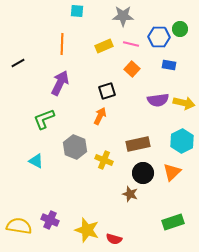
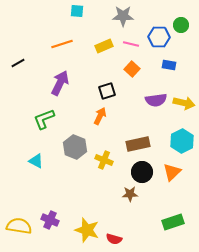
green circle: moved 1 px right, 4 px up
orange line: rotated 70 degrees clockwise
purple semicircle: moved 2 px left
black circle: moved 1 px left, 1 px up
brown star: rotated 21 degrees counterclockwise
